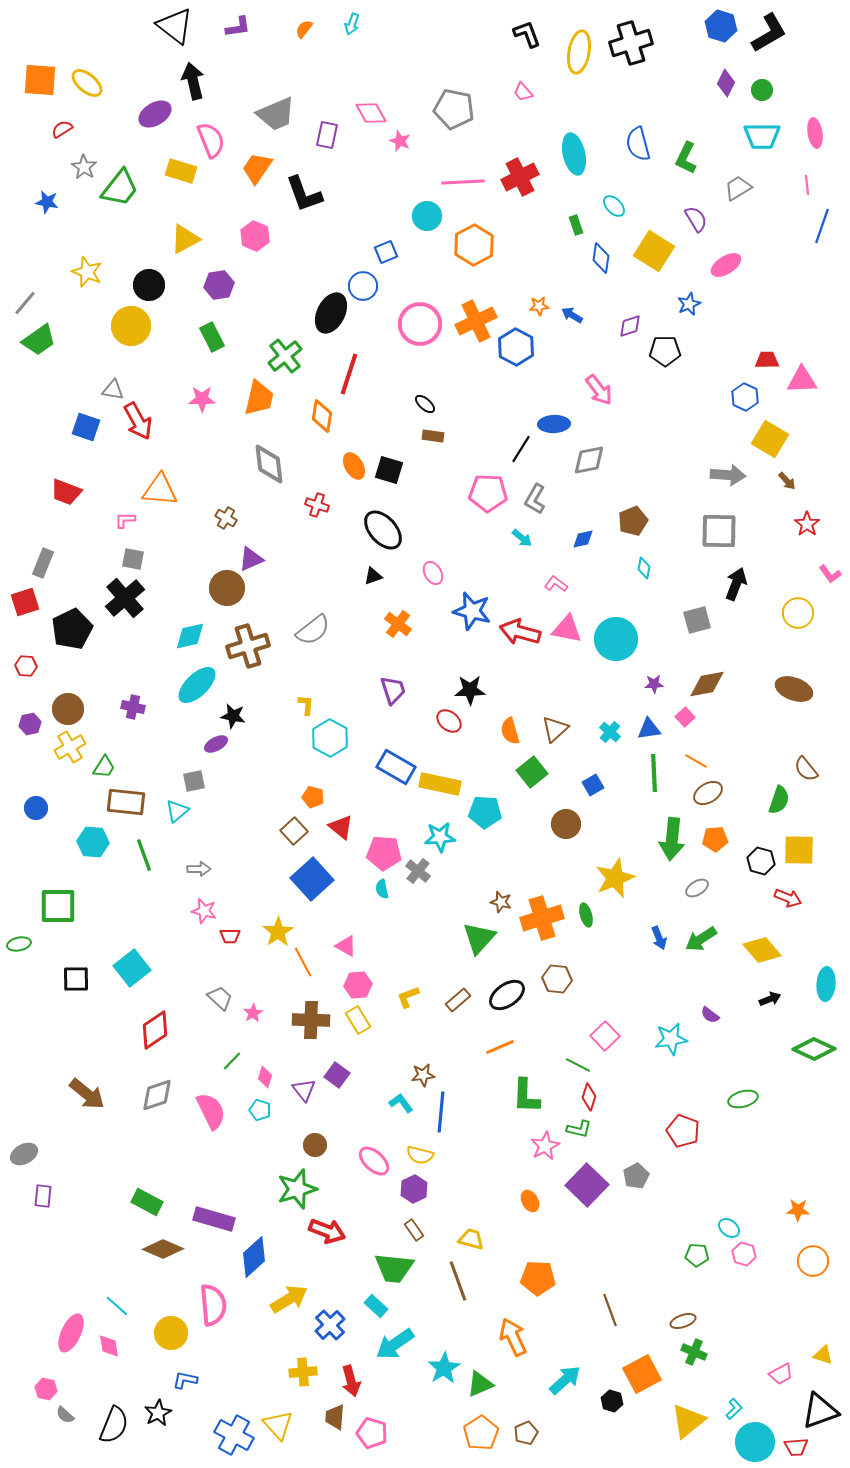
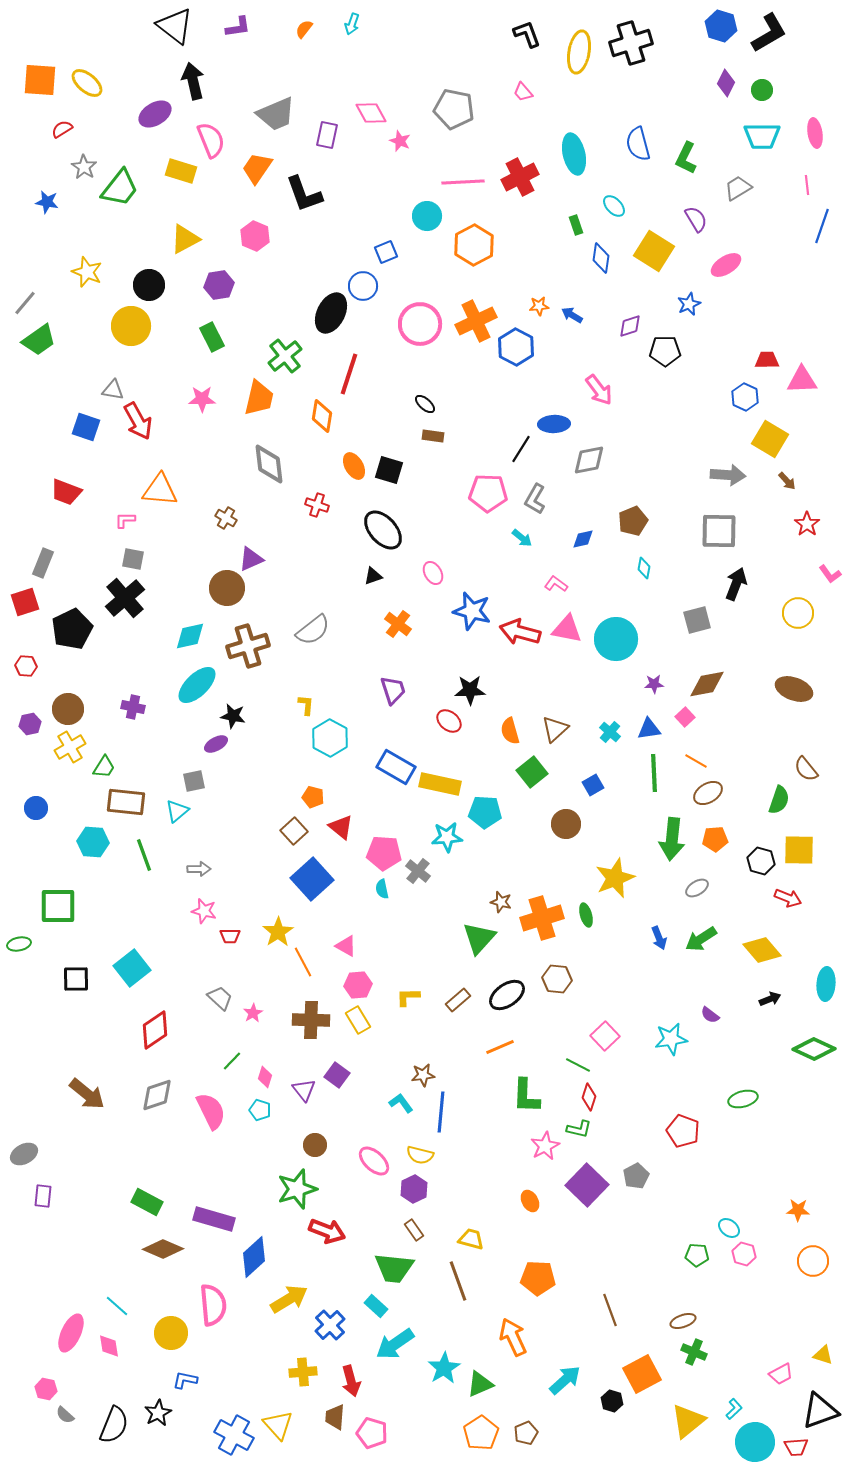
cyan star at (440, 837): moved 7 px right
yellow L-shape at (408, 997): rotated 20 degrees clockwise
